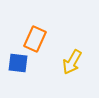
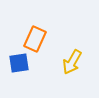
blue square: moved 1 px right; rotated 15 degrees counterclockwise
